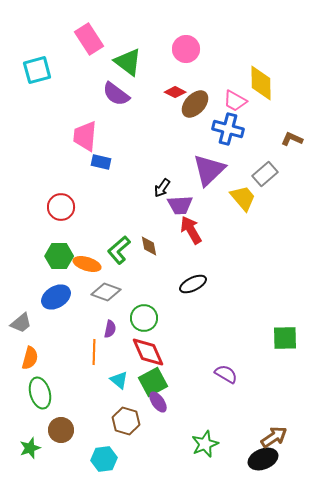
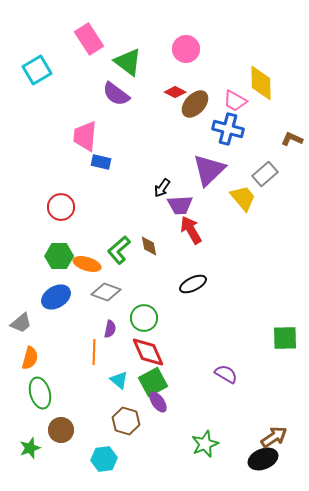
cyan square at (37, 70): rotated 16 degrees counterclockwise
